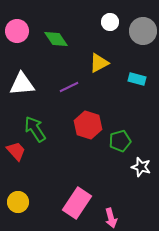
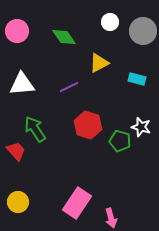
green diamond: moved 8 px right, 2 px up
green pentagon: rotated 30 degrees clockwise
white star: moved 40 px up
